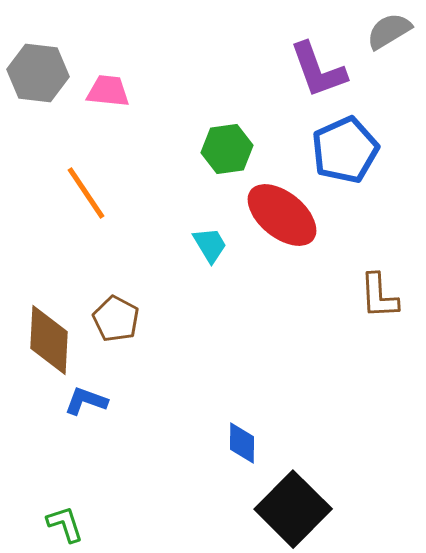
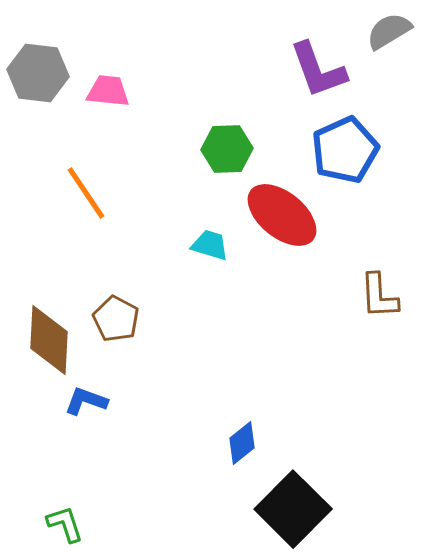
green hexagon: rotated 6 degrees clockwise
cyan trapezoid: rotated 42 degrees counterclockwise
blue diamond: rotated 51 degrees clockwise
